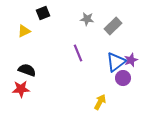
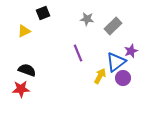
purple star: moved 9 px up
yellow arrow: moved 26 px up
